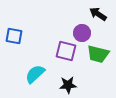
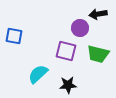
black arrow: rotated 42 degrees counterclockwise
purple circle: moved 2 px left, 5 px up
cyan semicircle: moved 3 px right
